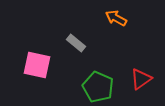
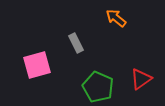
orange arrow: rotated 10 degrees clockwise
gray rectangle: rotated 24 degrees clockwise
pink square: rotated 28 degrees counterclockwise
